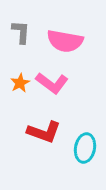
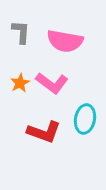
cyan ellipse: moved 29 px up
